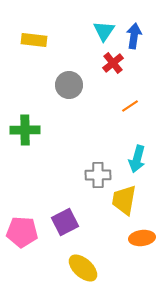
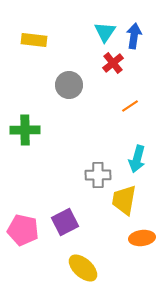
cyan triangle: moved 1 px right, 1 px down
pink pentagon: moved 1 px right, 2 px up; rotated 8 degrees clockwise
